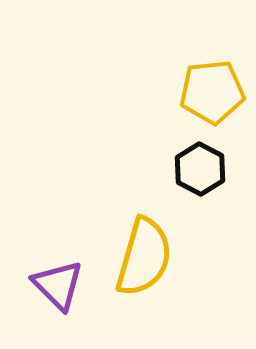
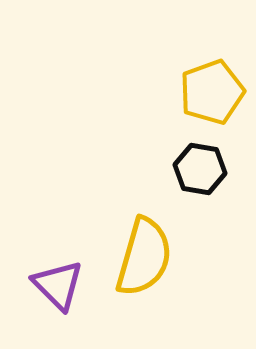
yellow pentagon: rotated 14 degrees counterclockwise
black hexagon: rotated 18 degrees counterclockwise
